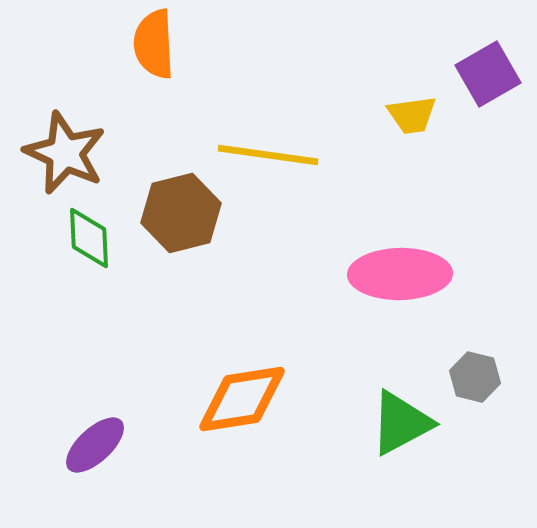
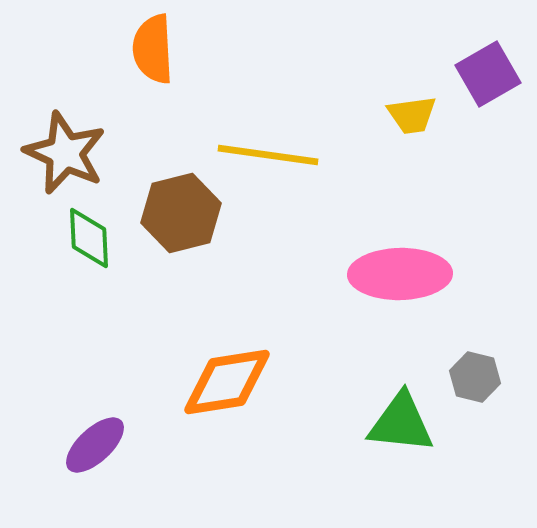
orange semicircle: moved 1 px left, 5 px down
orange diamond: moved 15 px left, 17 px up
green triangle: rotated 34 degrees clockwise
